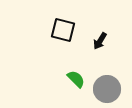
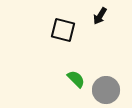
black arrow: moved 25 px up
gray circle: moved 1 px left, 1 px down
